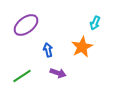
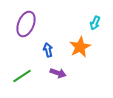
purple ellipse: moved 1 px up; rotated 30 degrees counterclockwise
orange star: moved 2 px left
